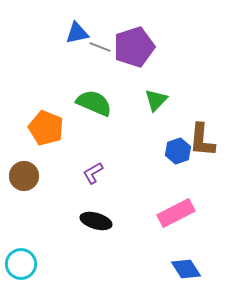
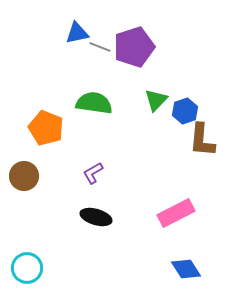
green semicircle: rotated 15 degrees counterclockwise
blue hexagon: moved 7 px right, 40 px up
black ellipse: moved 4 px up
cyan circle: moved 6 px right, 4 px down
